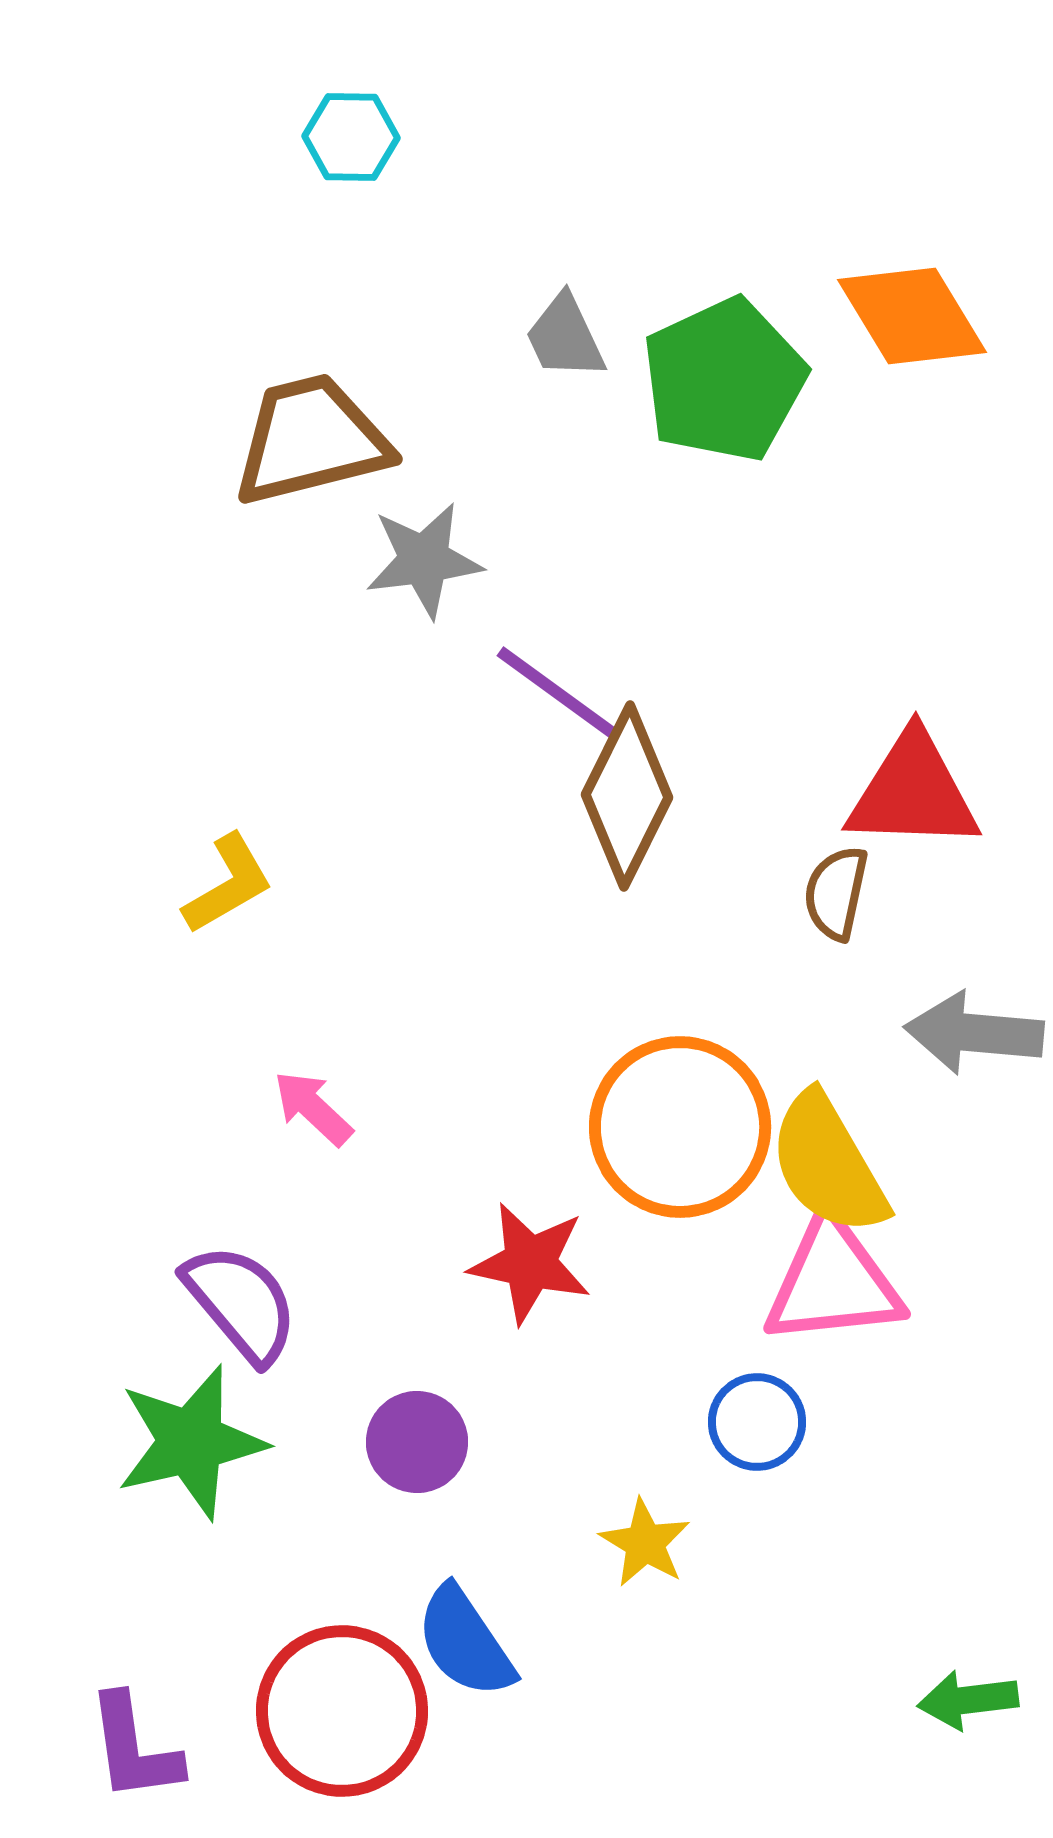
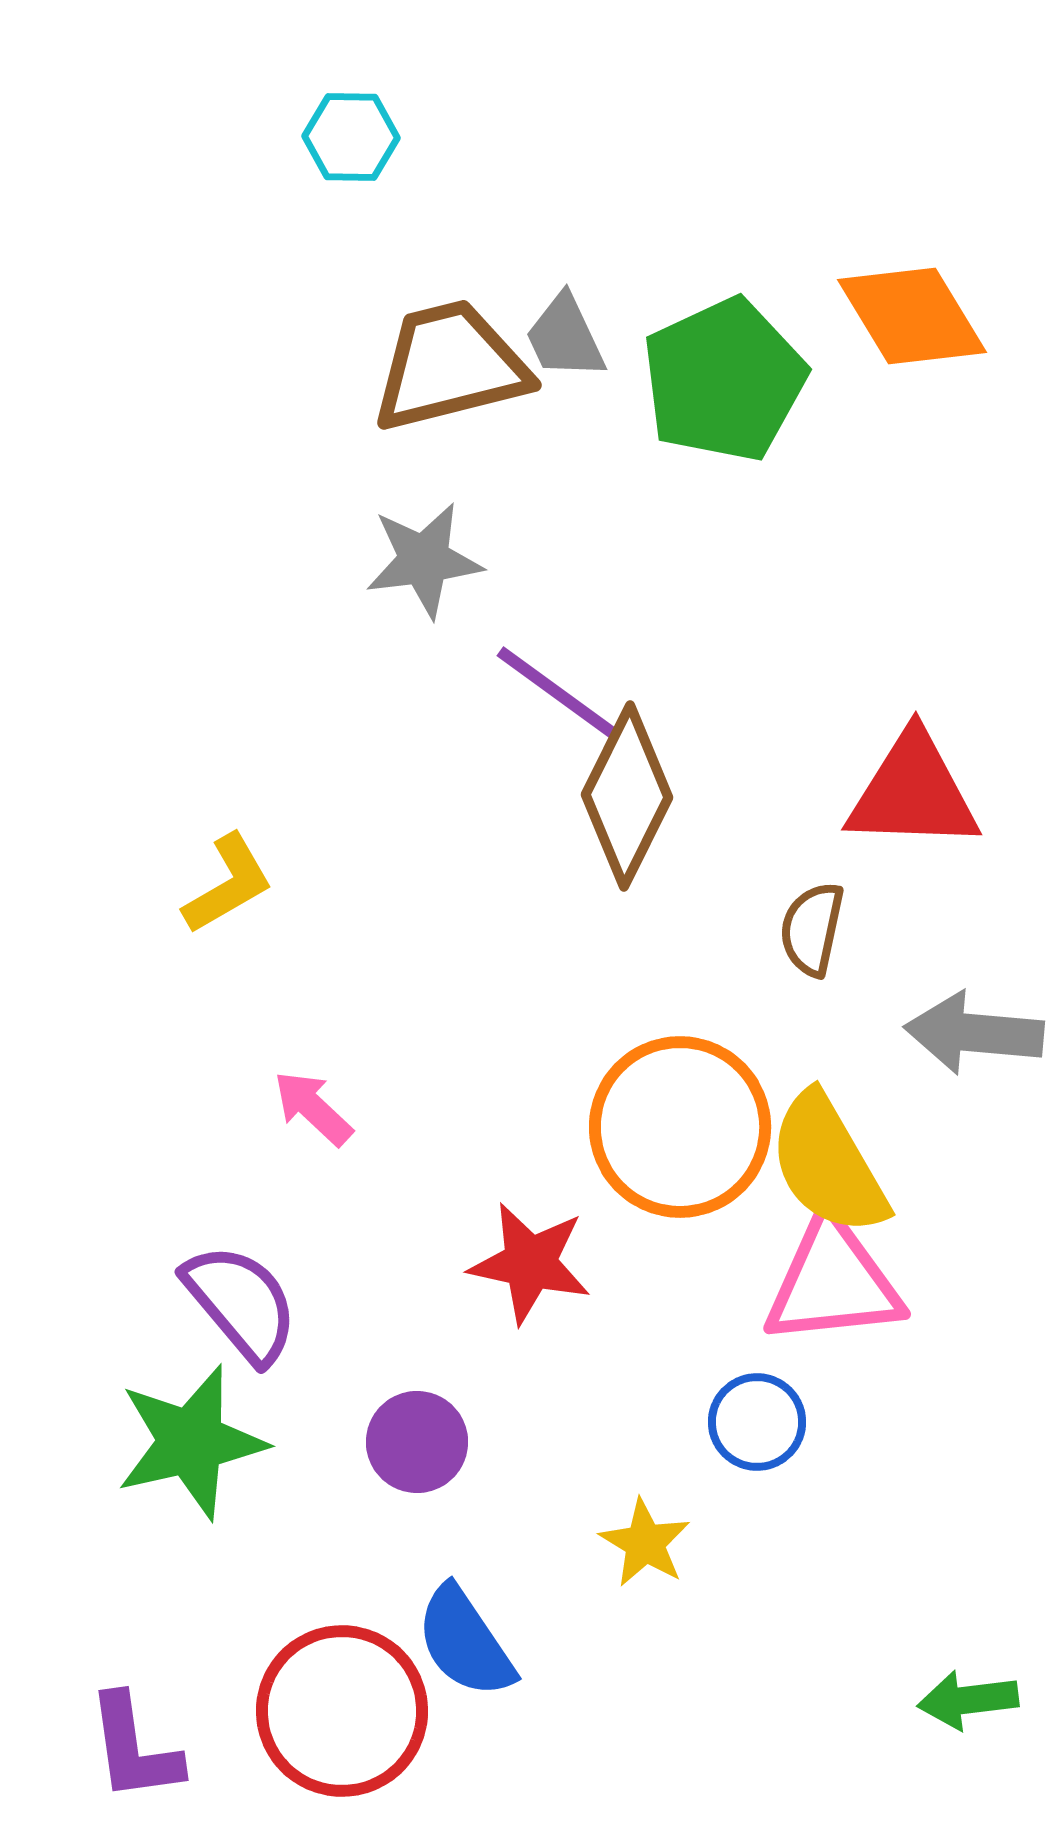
brown trapezoid: moved 139 px right, 74 px up
brown semicircle: moved 24 px left, 36 px down
